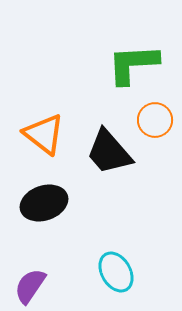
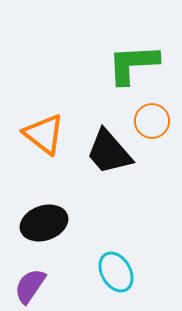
orange circle: moved 3 px left, 1 px down
black ellipse: moved 20 px down
